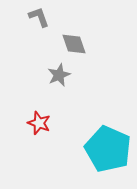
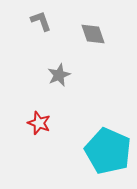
gray L-shape: moved 2 px right, 4 px down
gray diamond: moved 19 px right, 10 px up
cyan pentagon: moved 2 px down
